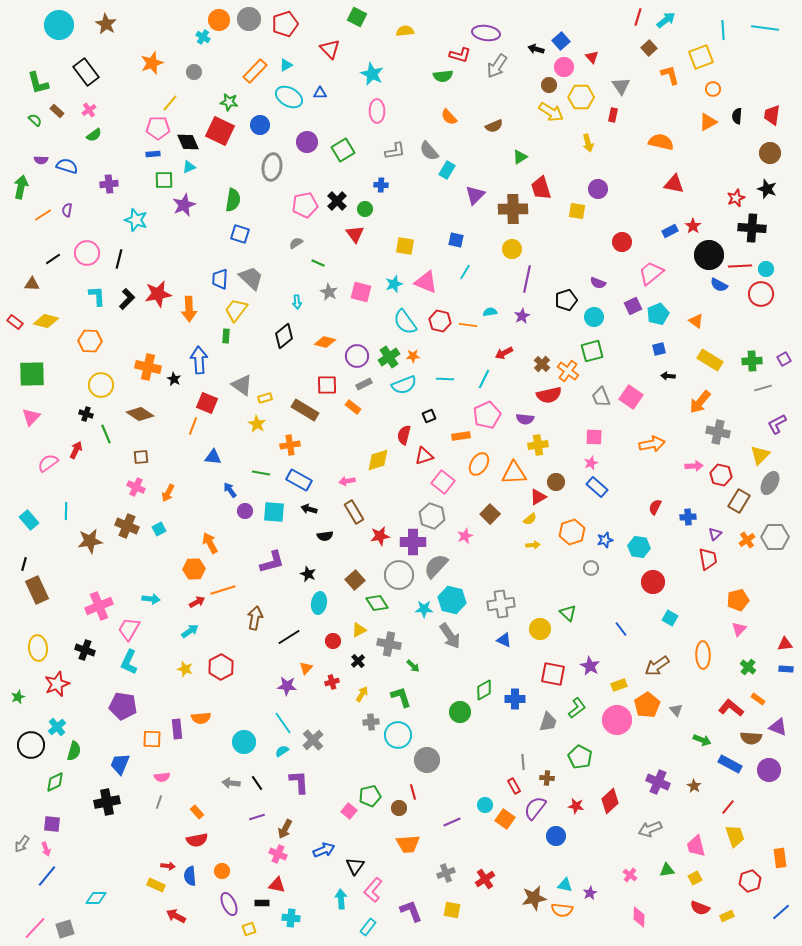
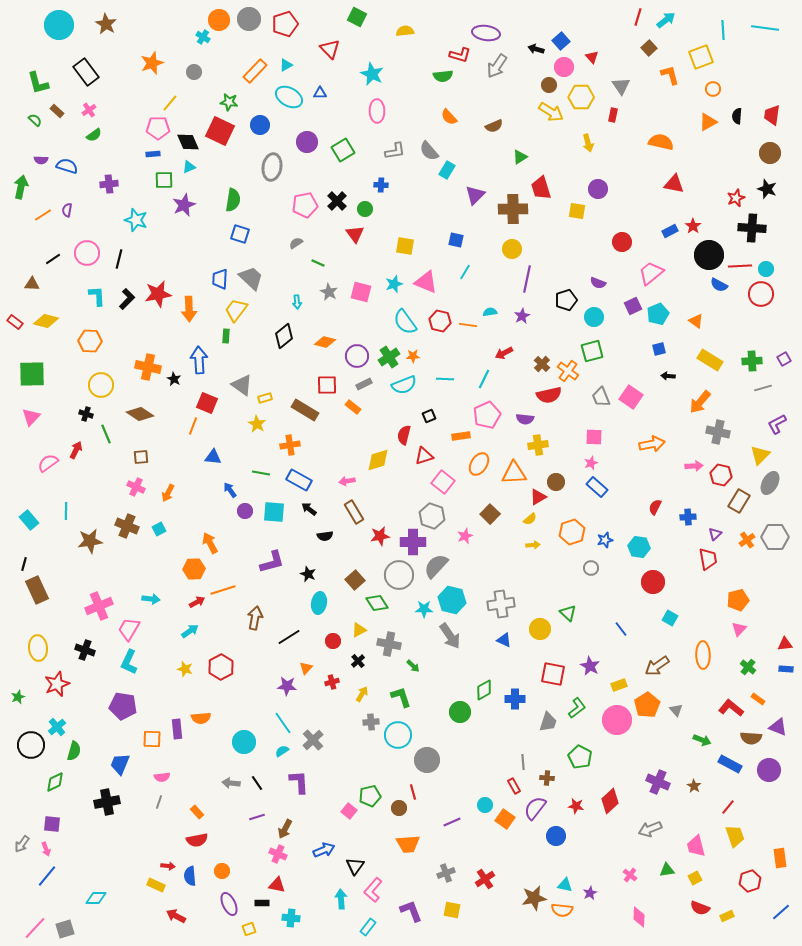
black arrow at (309, 509): rotated 21 degrees clockwise
